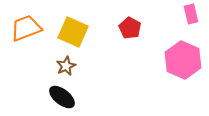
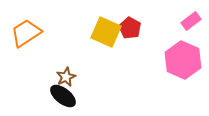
pink rectangle: moved 7 px down; rotated 66 degrees clockwise
orange trapezoid: moved 5 px down; rotated 12 degrees counterclockwise
yellow square: moved 33 px right
brown star: moved 11 px down
black ellipse: moved 1 px right, 1 px up
